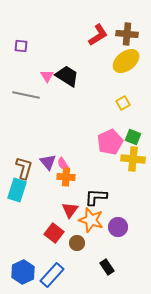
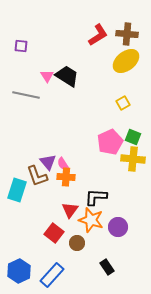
brown L-shape: moved 13 px right, 8 px down; rotated 145 degrees clockwise
blue hexagon: moved 4 px left, 1 px up
